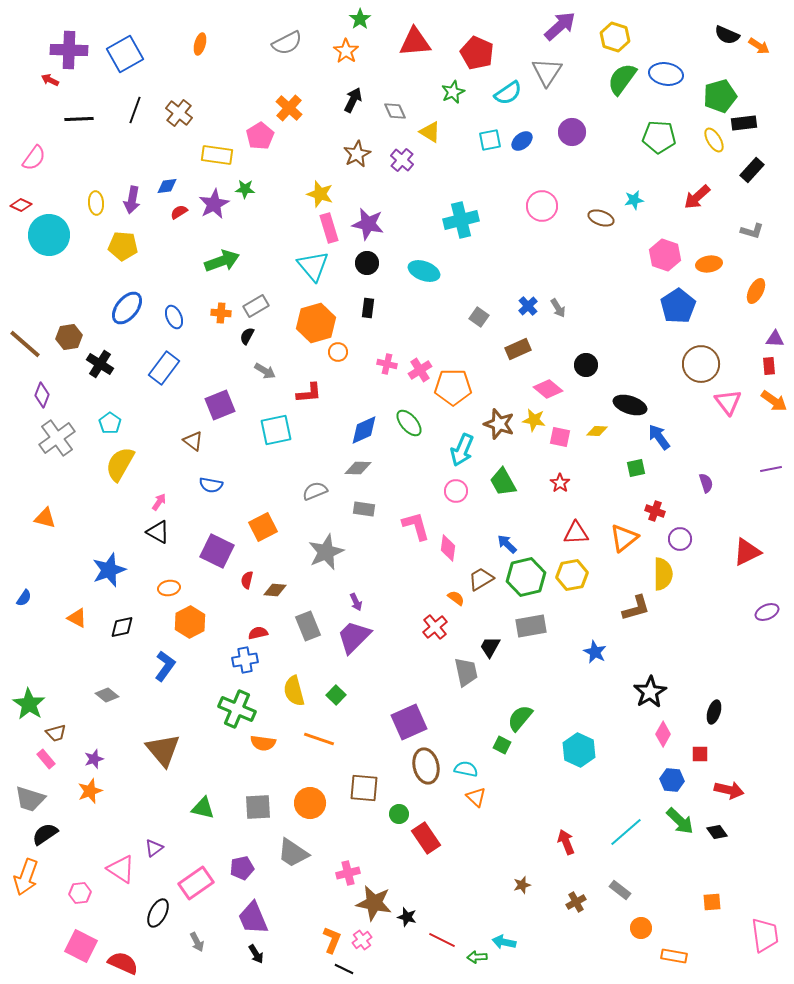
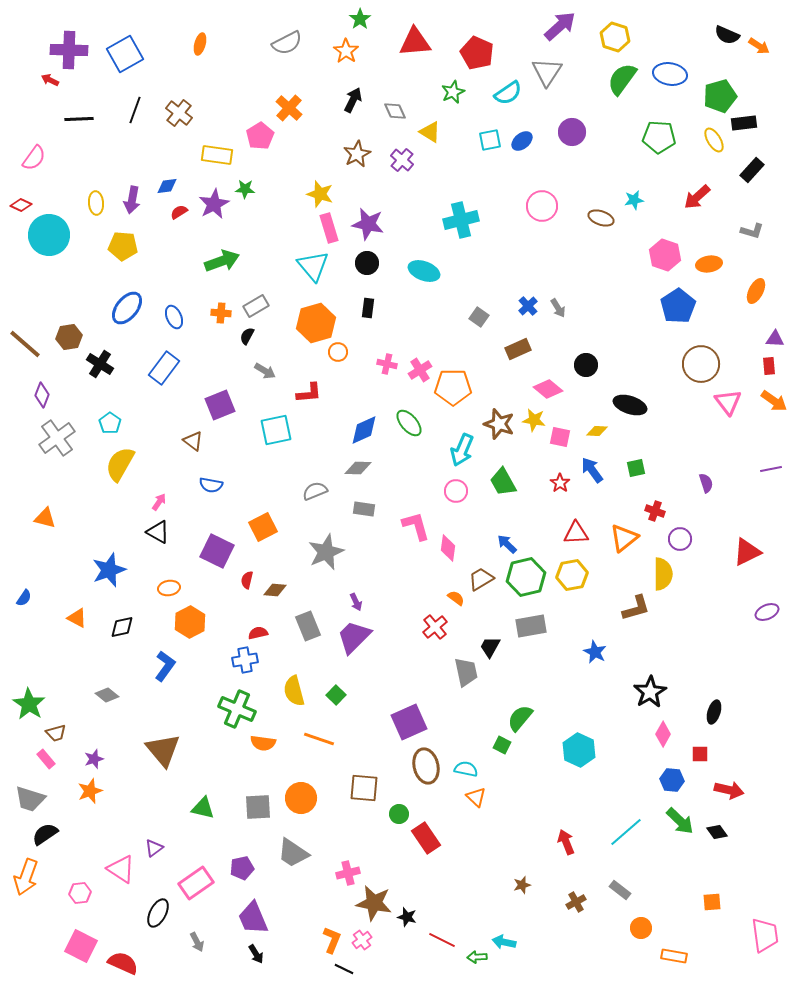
blue ellipse at (666, 74): moved 4 px right
blue arrow at (659, 437): moved 67 px left, 33 px down
orange circle at (310, 803): moved 9 px left, 5 px up
